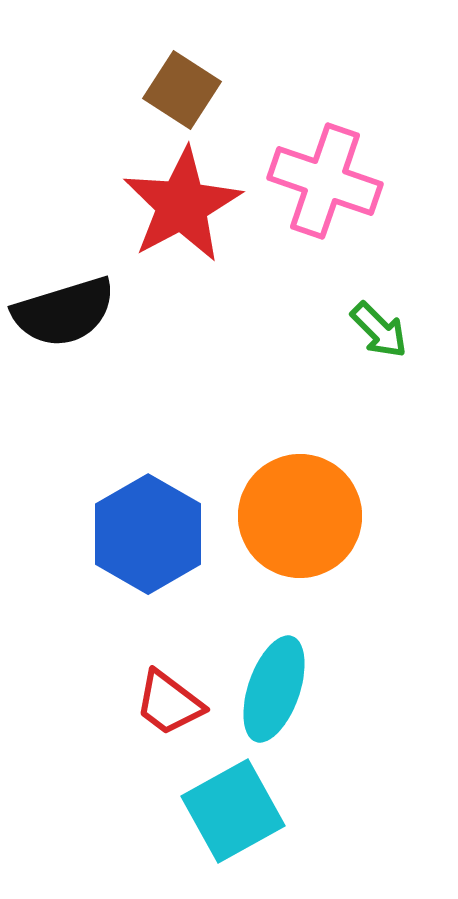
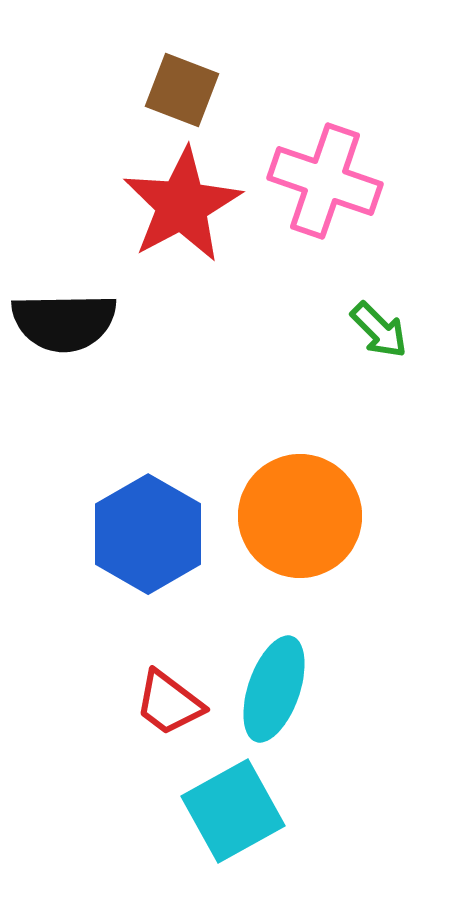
brown square: rotated 12 degrees counterclockwise
black semicircle: moved 10 px down; rotated 16 degrees clockwise
